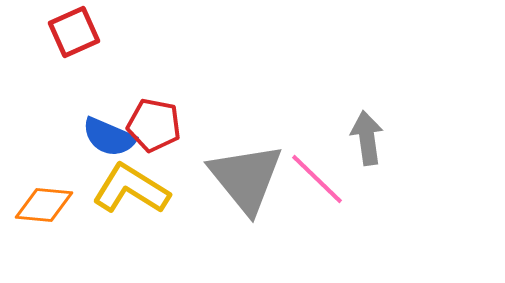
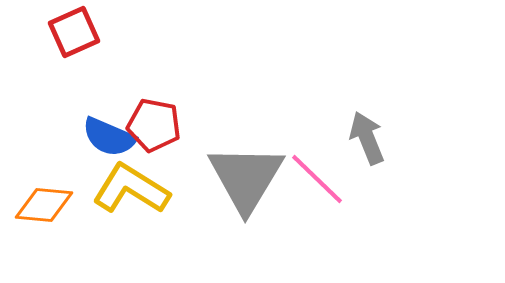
gray arrow: rotated 14 degrees counterclockwise
gray triangle: rotated 10 degrees clockwise
